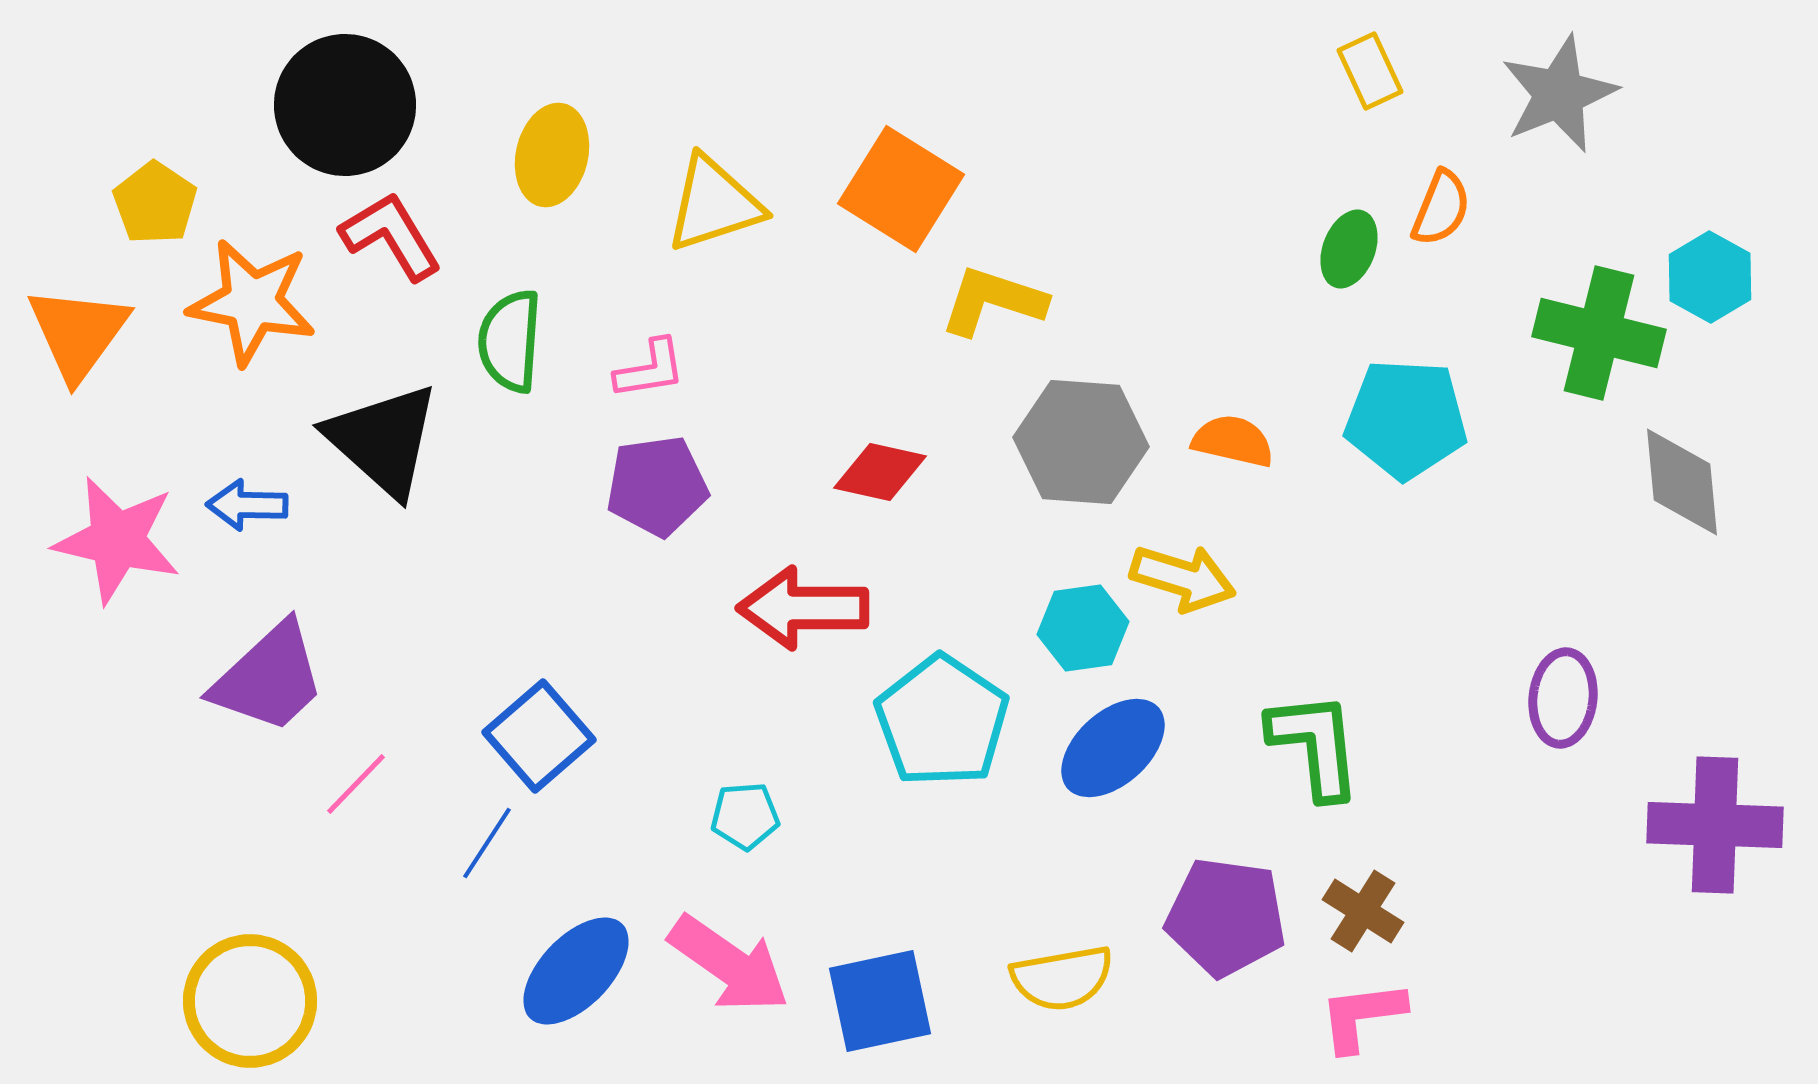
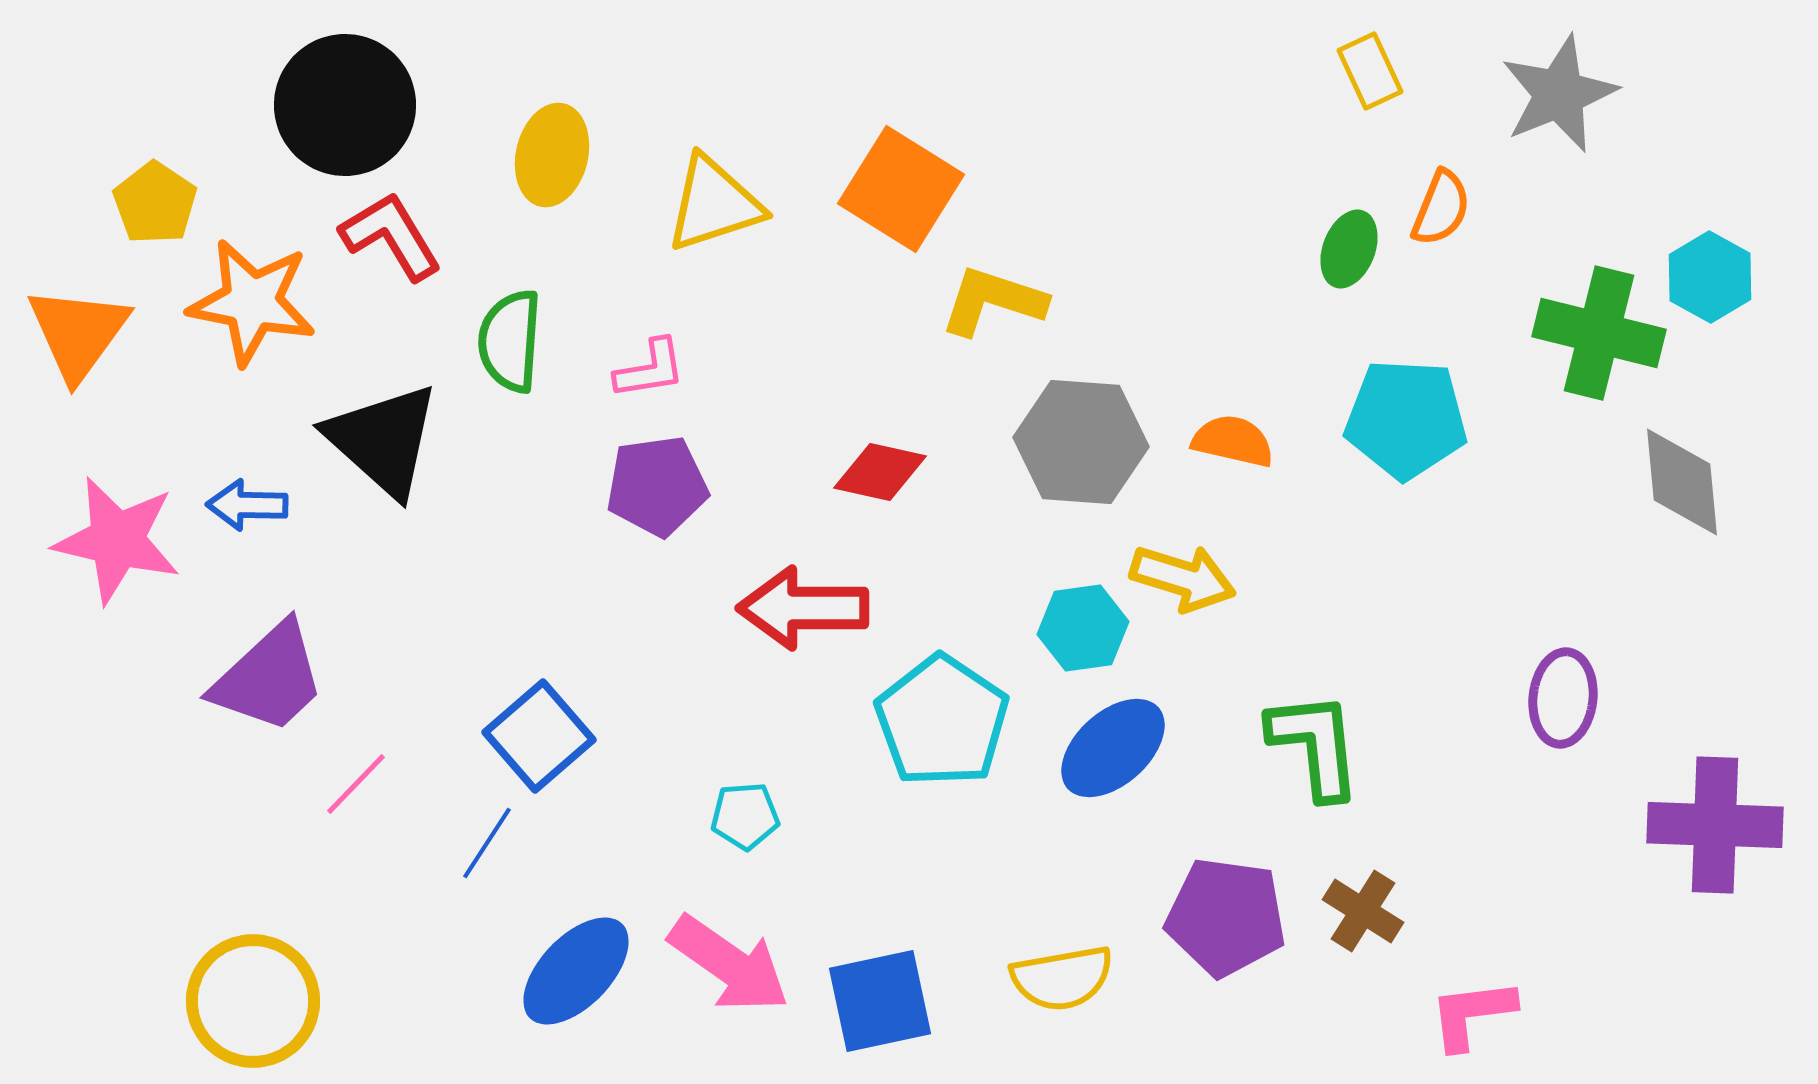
yellow circle at (250, 1001): moved 3 px right
pink L-shape at (1362, 1016): moved 110 px right, 2 px up
